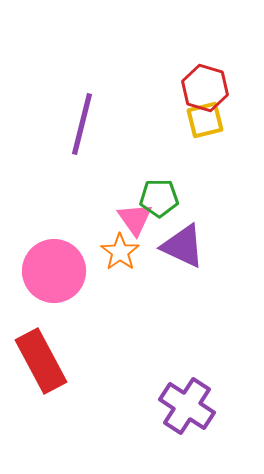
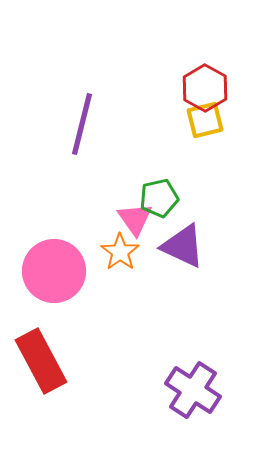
red hexagon: rotated 12 degrees clockwise
green pentagon: rotated 12 degrees counterclockwise
purple cross: moved 6 px right, 16 px up
